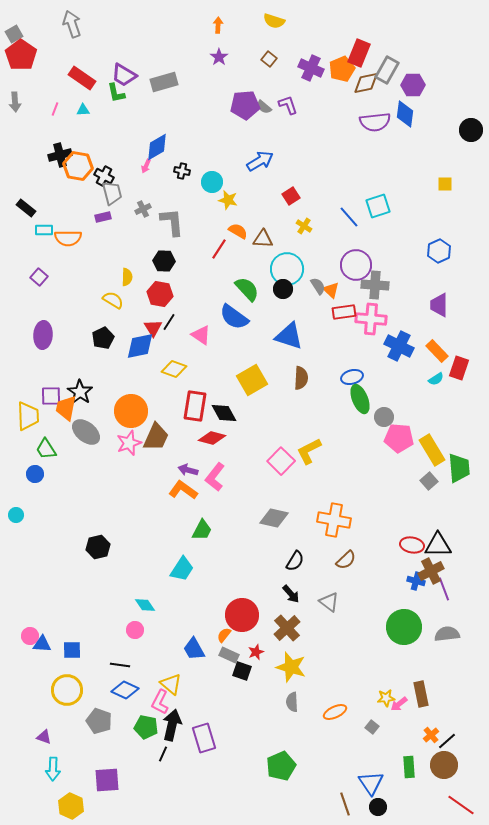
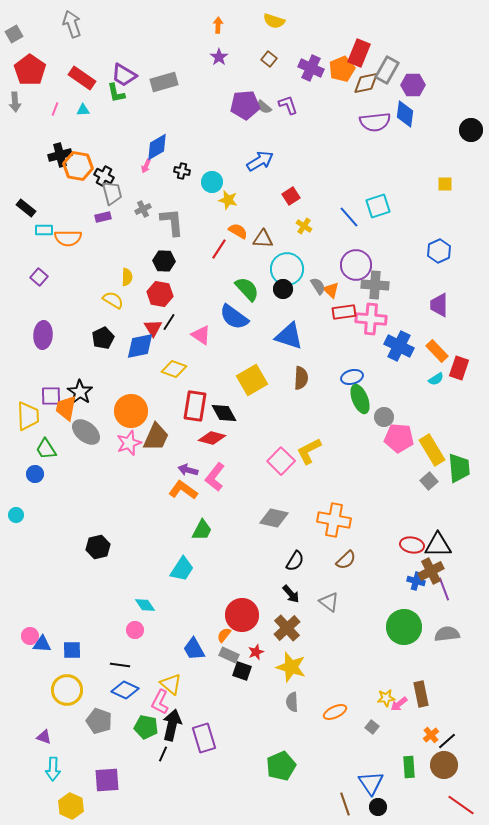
red pentagon at (21, 55): moved 9 px right, 15 px down
